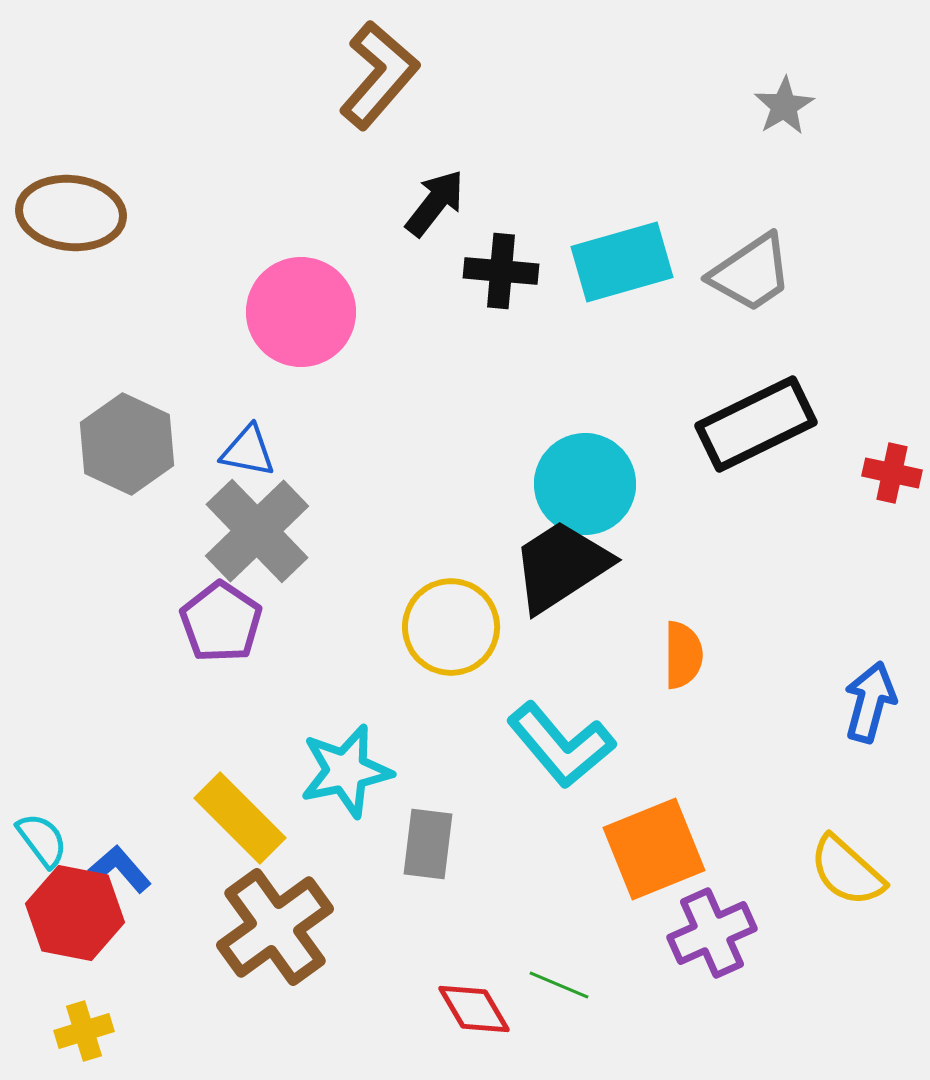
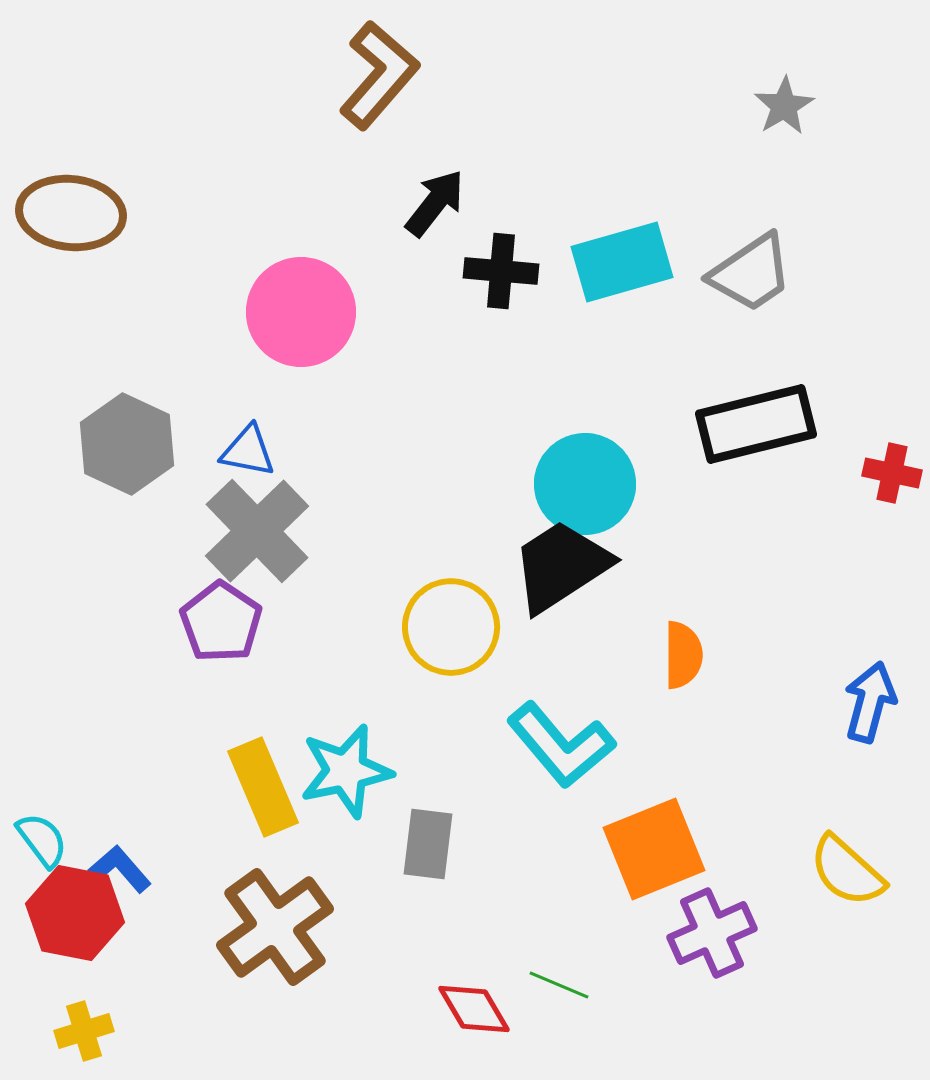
black rectangle: rotated 12 degrees clockwise
yellow rectangle: moved 23 px right, 31 px up; rotated 22 degrees clockwise
